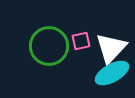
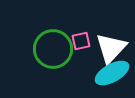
green circle: moved 4 px right, 3 px down
